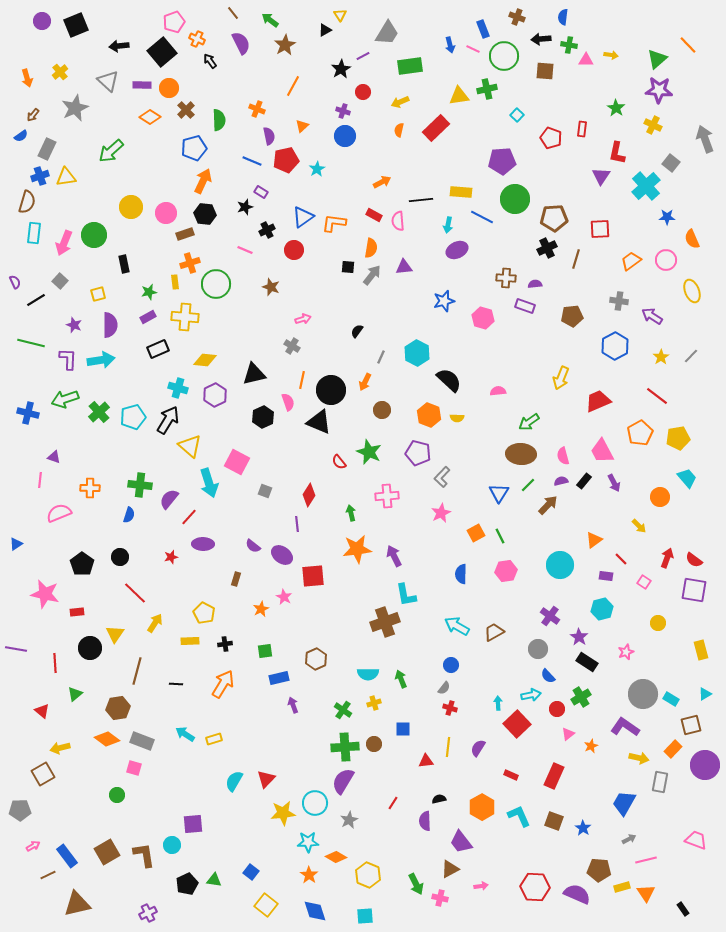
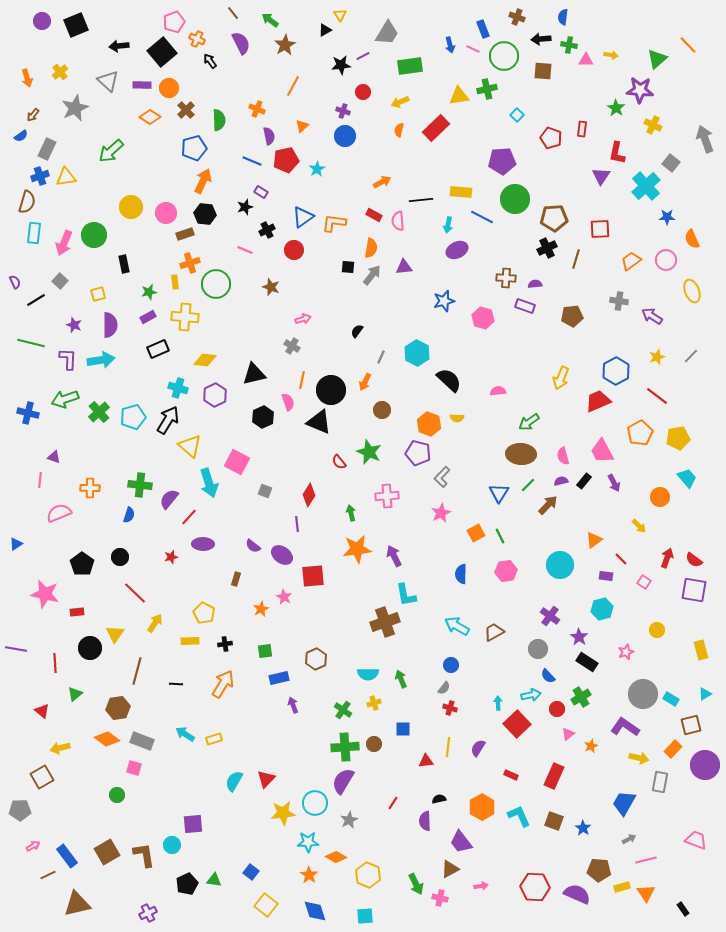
black star at (341, 69): moved 4 px up; rotated 24 degrees clockwise
brown square at (545, 71): moved 2 px left
purple star at (659, 90): moved 19 px left
blue hexagon at (615, 346): moved 1 px right, 25 px down
yellow star at (661, 357): moved 4 px left; rotated 14 degrees clockwise
orange hexagon at (429, 415): moved 9 px down
yellow circle at (658, 623): moved 1 px left, 7 px down
brown square at (43, 774): moved 1 px left, 3 px down
